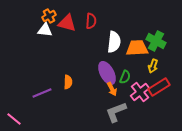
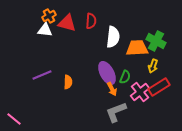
white semicircle: moved 1 px left, 5 px up
purple line: moved 18 px up
